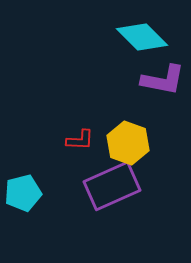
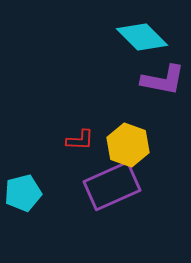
yellow hexagon: moved 2 px down
